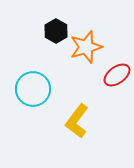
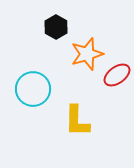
black hexagon: moved 4 px up
orange star: moved 1 px right, 7 px down
yellow L-shape: rotated 36 degrees counterclockwise
